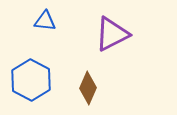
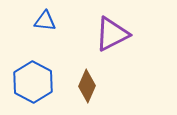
blue hexagon: moved 2 px right, 2 px down
brown diamond: moved 1 px left, 2 px up
